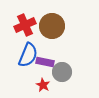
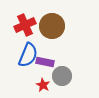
gray circle: moved 4 px down
